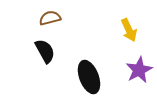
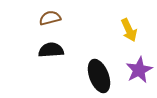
black semicircle: moved 6 px right, 1 px up; rotated 65 degrees counterclockwise
black ellipse: moved 10 px right, 1 px up
